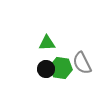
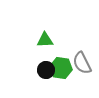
green triangle: moved 2 px left, 3 px up
black circle: moved 1 px down
